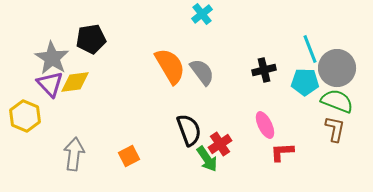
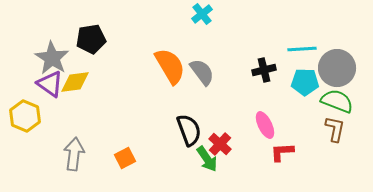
cyan line: moved 8 px left; rotated 72 degrees counterclockwise
purple triangle: rotated 12 degrees counterclockwise
red cross: rotated 15 degrees counterclockwise
orange square: moved 4 px left, 2 px down
